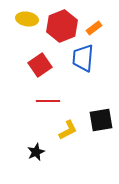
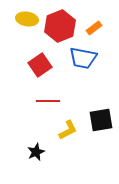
red hexagon: moved 2 px left
blue trapezoid: rotated 84 degrees counterclockwise
